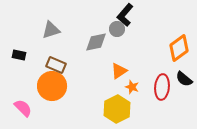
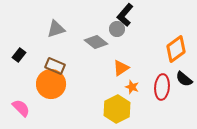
gray triangle: moved 5 px right, 1 px up
gray diamond: rotated 50 degrees clockwise
orange diamond: moved 3 px left, 1 px down
black rectangle: rotated 64 degrees counterclockwise
brown rectangle: moved 1 px left, 1 px down
orange triangle: moved 2 px right, 3 px up
orange circle: moved 1 px left, 2 px up
pink semicircle: moved 2 px left
